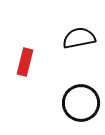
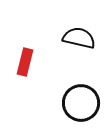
black semicircle: rotated 24 degrees clockwise
